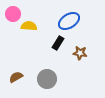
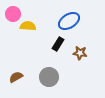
yellow semicircle: moved 1 px left
black rectangle: moved 1 px down
gray circle: moved 2 px right, 2 px up
